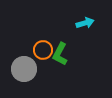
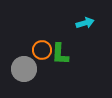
orange circle: moved 1 px left
green L-shape: rotated 25 degrees counterclockwise
